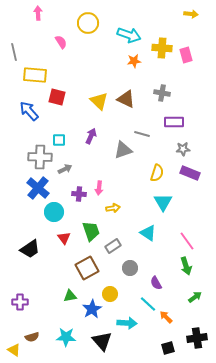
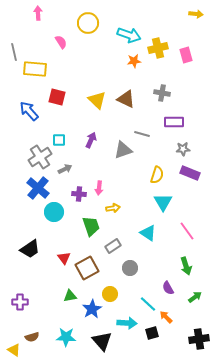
yellow arrow at (191, 14): moved 5 px right
yellow cross at (162, 48): moved 4 px left; rotated 18 degrees counterclockwise
yellow rectangle at (35, 75): moved 6 px up
yellow triangle at (99, 101): moved 2 px left, 1 px up
purple arrow at (91, 136): moved 4 px down
gray cross at (40, 157): rotated 35 degrees counterclockwise
yellow semicircle at (157, 173): moved 2 px down
green trapezoid at (91, 231): moved 5 px up
red triangle at (64, 238): moved 20 px down
pink line at (187, 241): moved 10 px up
purple semicircle at (156, 283): moved 12 px right, 5 px down
black cross at (197, 338): moved 2 px right, 1 px down
black square at (168, 348): moved 16 px left, 15 px up
